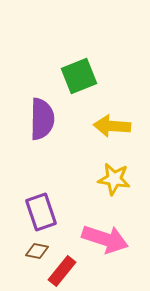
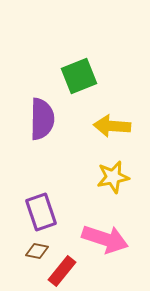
yellow star: moved 1 px left, 2 px up; rotated 20 degrees counterclockwise
